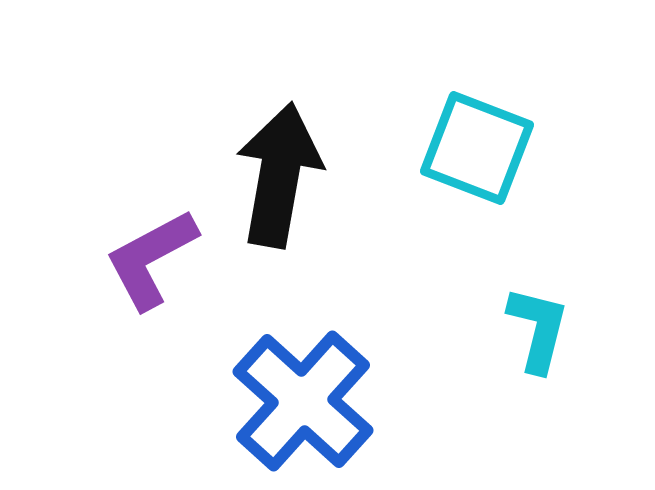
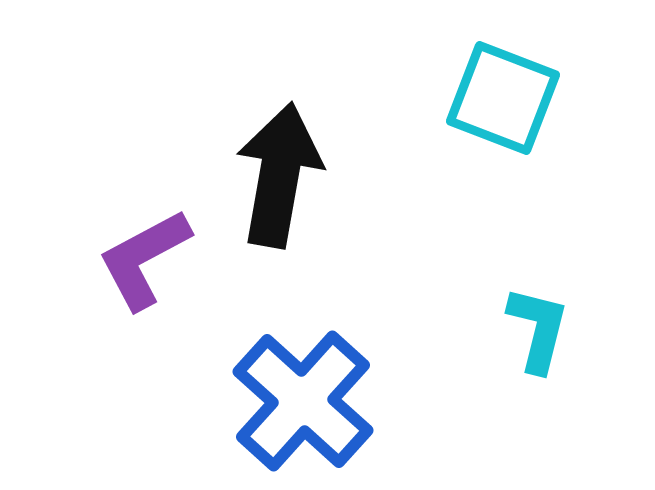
cyan square: moved 26 px right, 50 px up
purple L-shape: moved 7 px left
